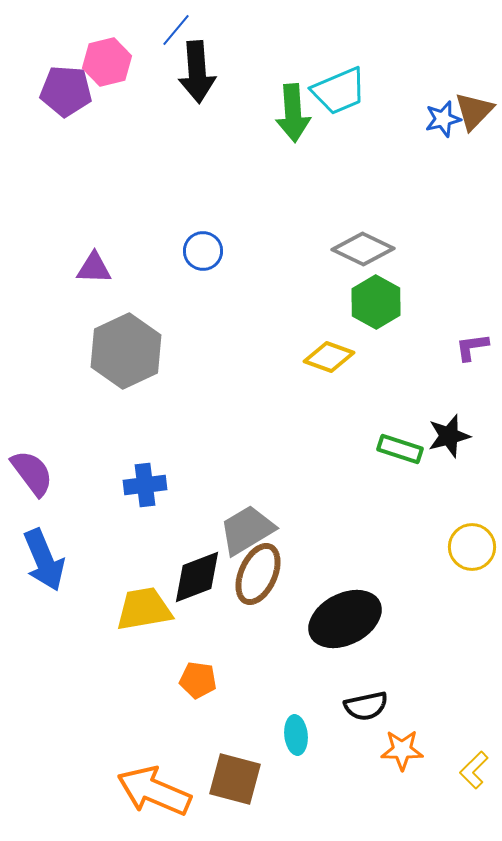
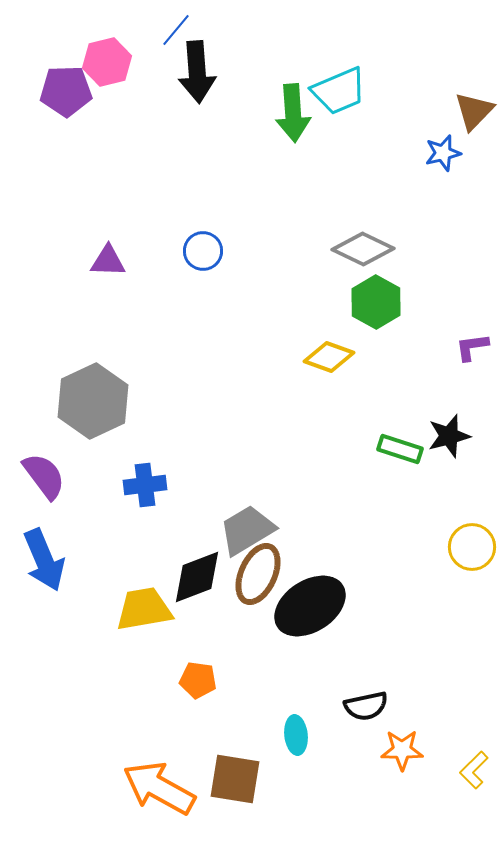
purple pentagon: rotated 6 degrees counterclockwise
blue star: moved 34 px down
purple triangle: moved 14 px right, 7 px up
gray hexagon: moved 33 px left, 50 px down
purple semicircle: moved 12 px right, 3 px down
black ellipse: moved 35 px left, 13 px up; rotated 6 degrees counterclockwise
brown square: rotated 6 degrees counterclockwise
orange arrow: moved 5 px right, 3 px up; rotated 6 degrees clockwise
